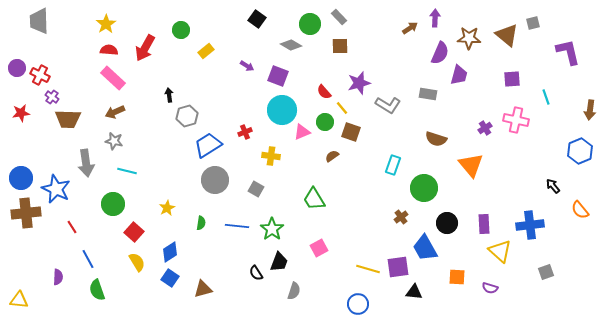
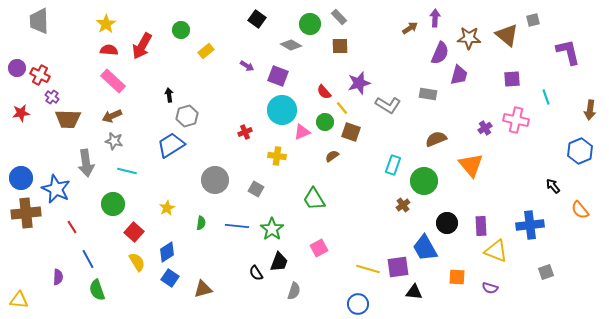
gray square at (533, 23): moved 3 px up
red arrow at (145, 48): moved 3 px left, 2 px up
pink rectangle at (113, 78): moved 3 px down
brown arrow at (115, 112): moved 3 px left, 4 px down
brown semicircle at (436, 139): rotated 140 degrees clockwise
blue trapezoid at (208, 145): moved 37 px left
yellow cross at (271, 156): moved 6 px right
green circle at (424, 188): moved 7 px up
brown cross at (401, 217): moved 2 px right, 12 px up
purple rectangle at (484, 224): moved 3 px left, 2 px down
yellow triangle at (500, 251): moved 4 px left; rotated 20 degrees counterclockwise
blue diamond at (170, 252): moved 3 px left
